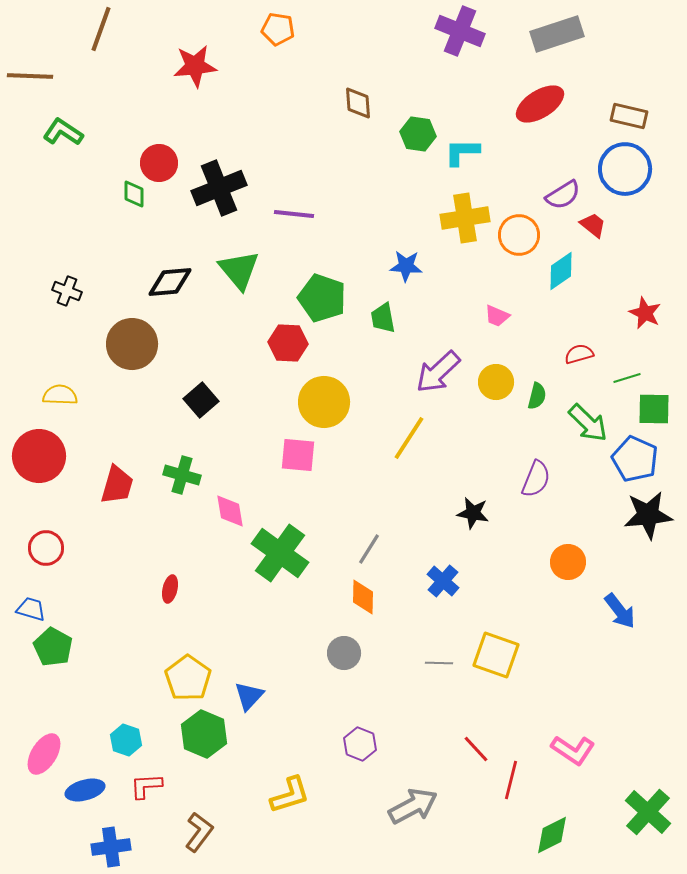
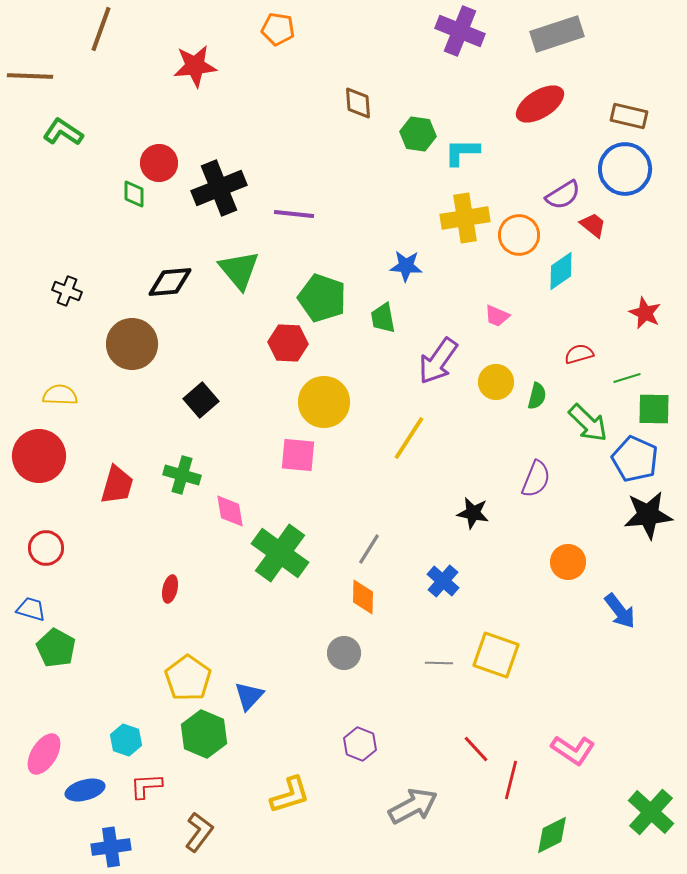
purple arrow at (438, 372): moved 11 px up; rotated 12 degrees counterclockwise
green pentagon at (53, 647): moved 3 px right, 1 px down
green cross at (648, 812): moved 3 px right
